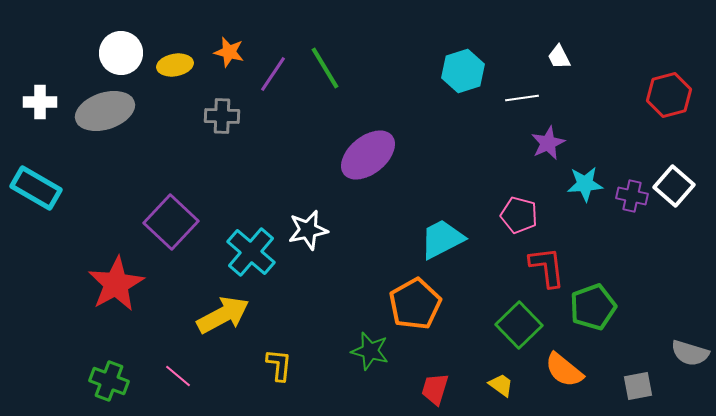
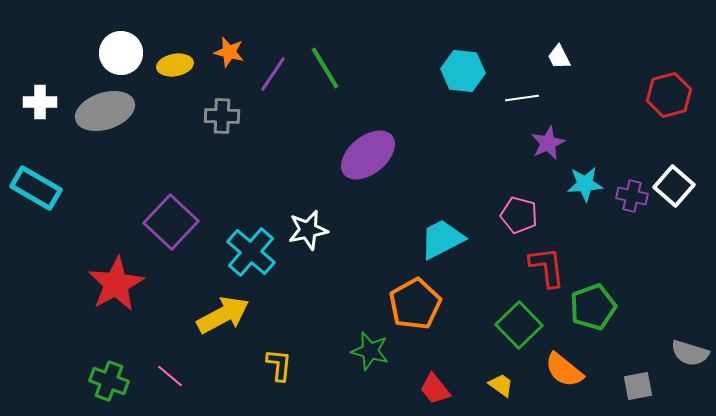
cyan hexagon: rotated 24 degrees clockwise
pink line: moved 8 px left
red trapezoid: rotated 56 degrees counterclockwise
